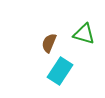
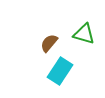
brown semicircle: rotated 18 degrees clockwise
